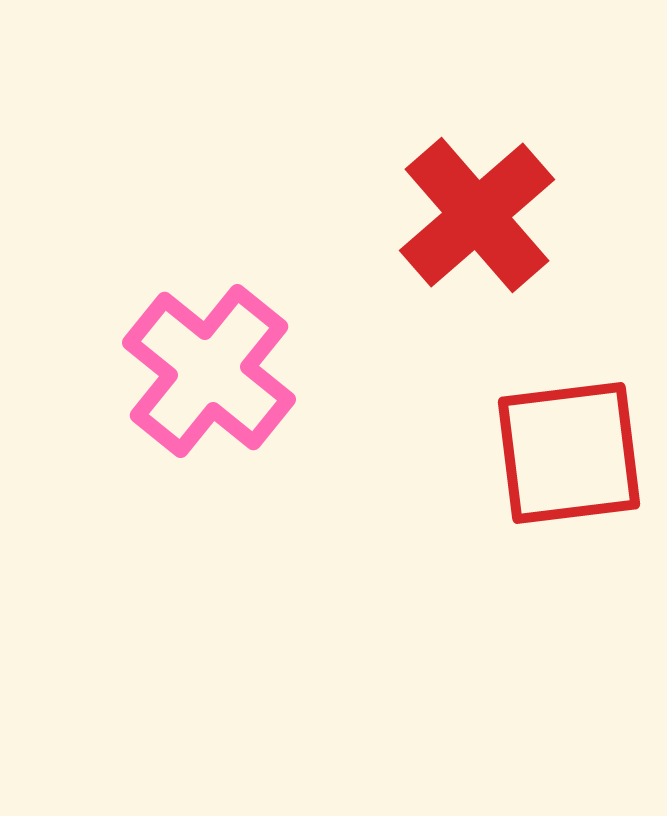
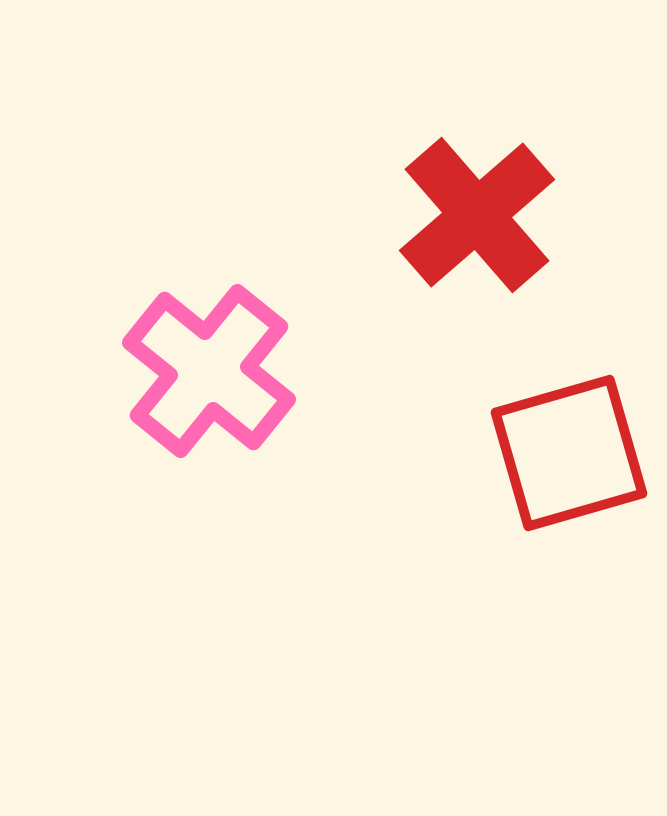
red square: rotated 9 degrees counterclockwise
